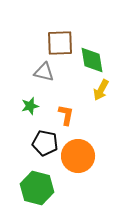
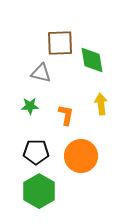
gray triangle: moved 3 px left, 1 px down
yellow arrow: moved 14 px down; rotated 145 degrees clockwise
green star: rotated 12 degrees clockwise
black pentagon: moved 9 px left, 9 px down; rotated 10 degrees counterclockwise
orange circle: moved 3 px right
green hexagon: moved 2 px right, 3 px down; rotated 16 degrees clockwise
